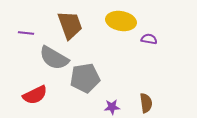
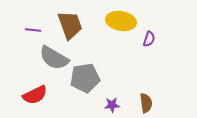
purple line: moved 7 px right, 3 px up
purple semicircle: rotated 98 degrees clockwise
purple star: moved 2 px up
